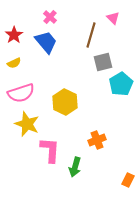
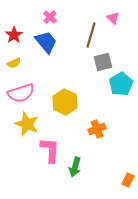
orange cross: moved 11 px up
